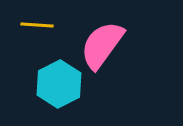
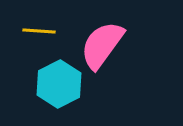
yellow line: moved 2 px right, 6 px down
